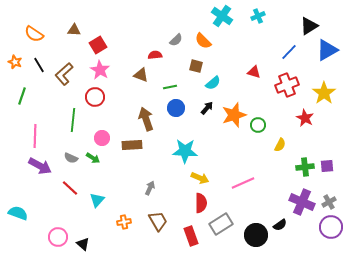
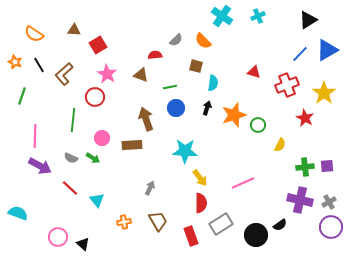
black triangle at (309, 26): moved 1 px left, 6 px up
blue line at (289, 52): moved 11 px right, 2 px down
pink star at (100, 70): moved 7 px right, 4 px down
cyan semicircle at (213, 83): rotated 42 degrees counterclockwise
black arrow at (207, 108): rotated 24 degrees counterclockwise
yellow arrow at (200, 178): rotated 30 degrees clockwise
cyan triangle at (97, 200): rotated 21 degrees counterclockwise
purple cross at (302, 202): moved 2 px left, 2 px up; rotated 10 degrees counterclockwise
